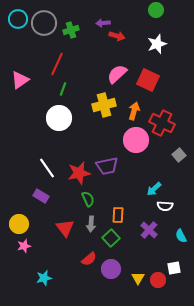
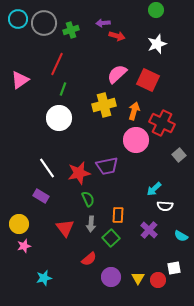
cyan semicircle: rotated 32 degrees counterclockwise
purple circle: moved 8 px down
